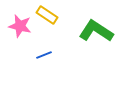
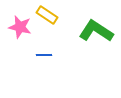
pink star: moved 1 px down
blue line: rotated 21 degrees clockwise
